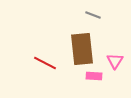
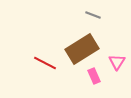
brown rectangle: rotated 64 degrees clockwise
pink triangle: moved 2 px right, 1 px down
pink rectangle: rotated 63 degrees clockwise
